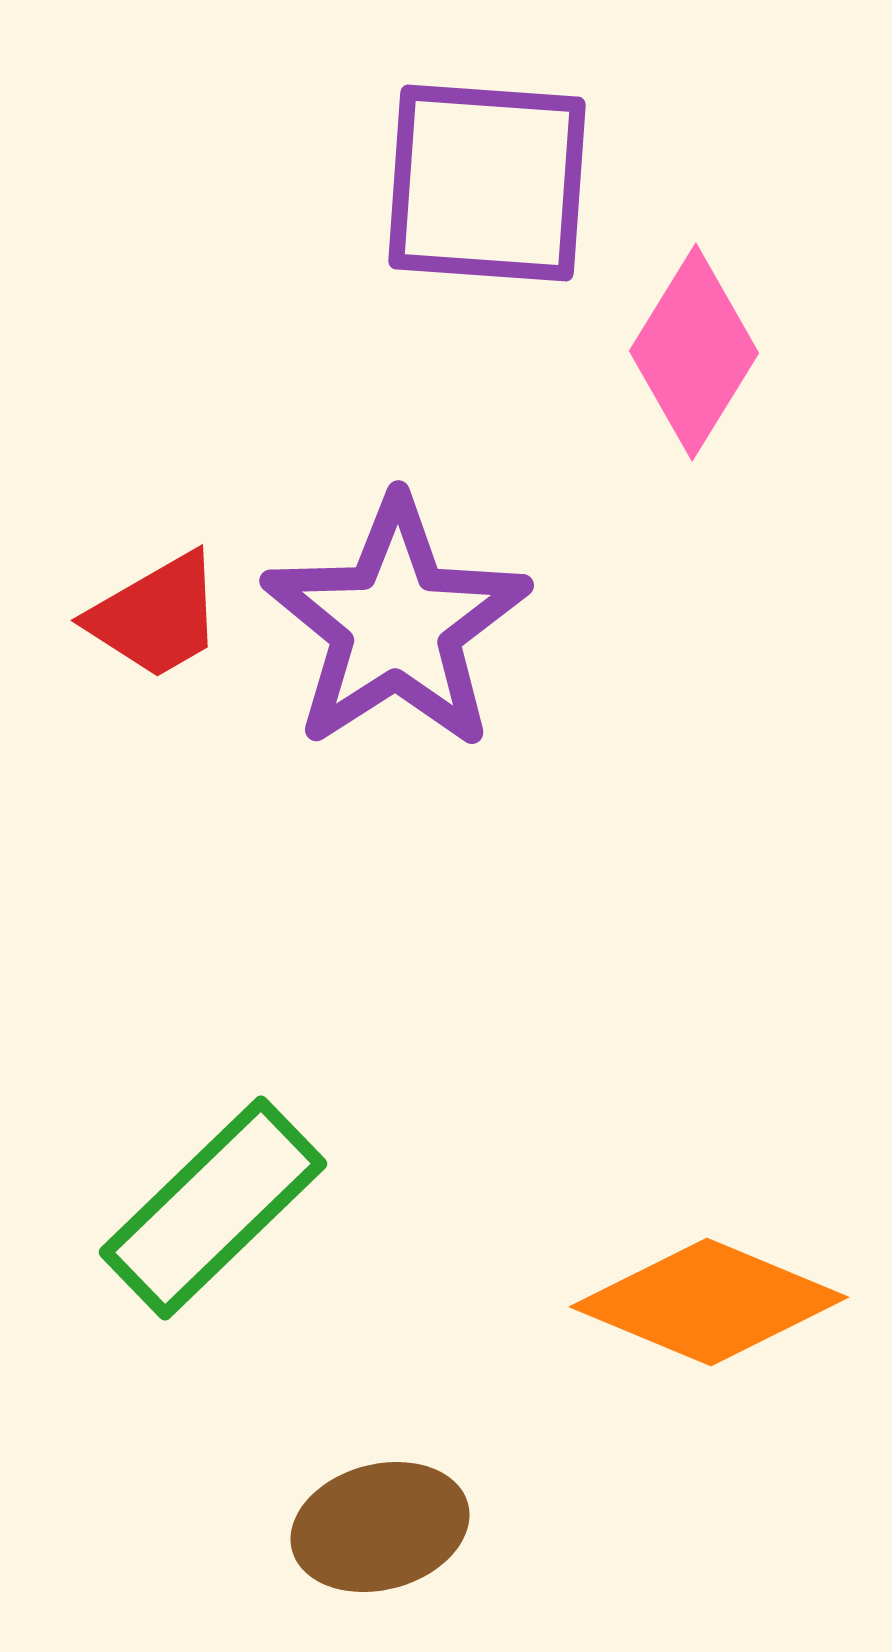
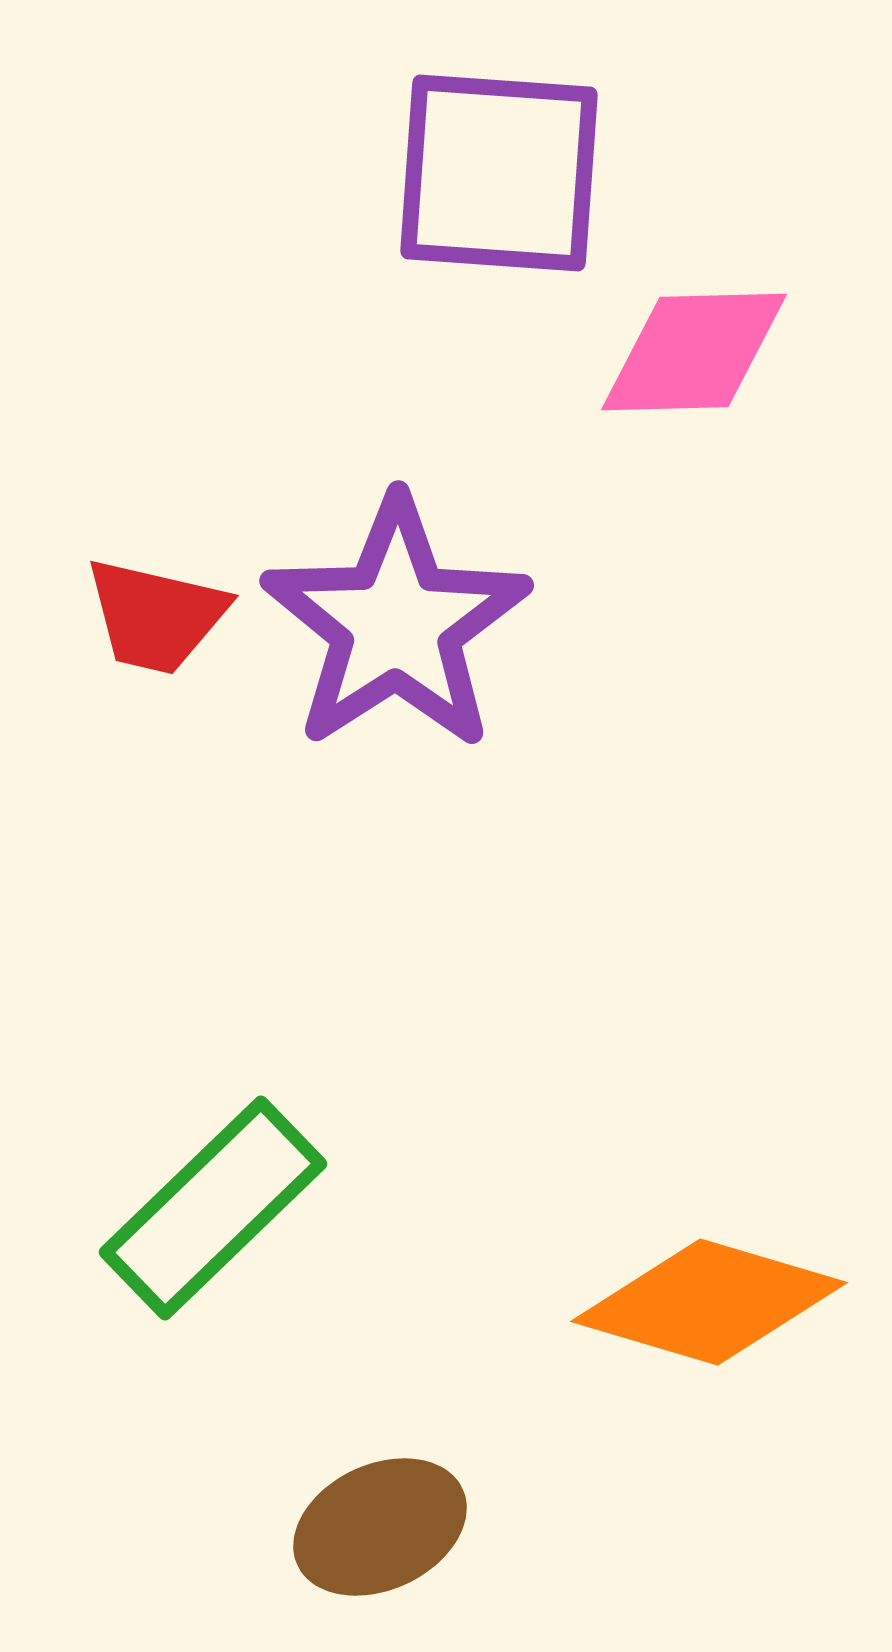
purple square: moved 12 px right, 10 px up
pink diamond: rotated 57 degrees clockwise
red trapezoid: rotated 43 degrees clockwise
orange diamond: rotated 6 degrees counterclockwise
brown ellipse: rotated 10 degrees counterclockwise
